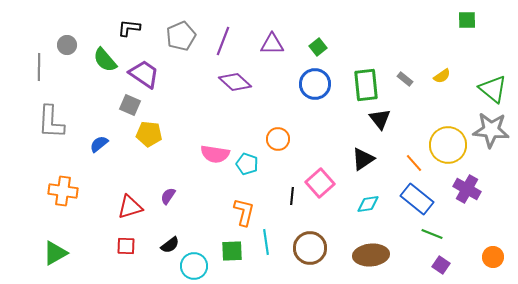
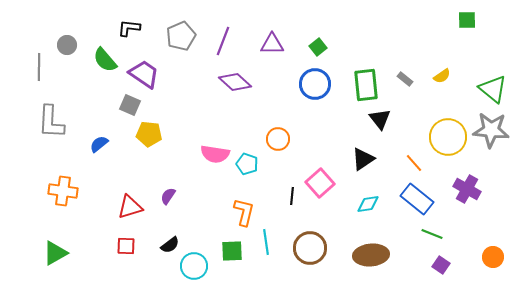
yellow circle at (448, 145): moved 8 px up
